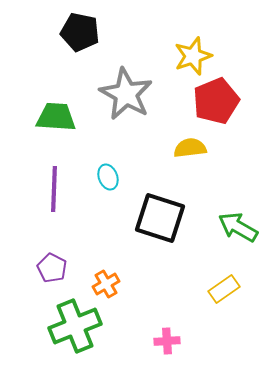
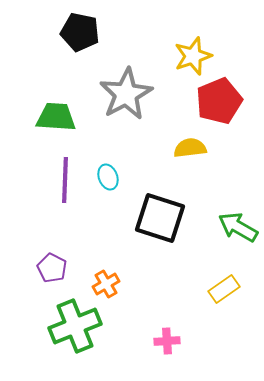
gray star: rotated 14 degrees clockwise
red pentagon: moved 3 px right
purple line: moved 11 px right, 9 px up
